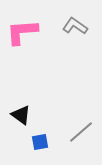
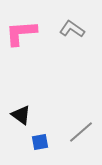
gray L-shape: moved 3 px left, 3 px down
pink L-shape: moved 1 px left, 1 px down
